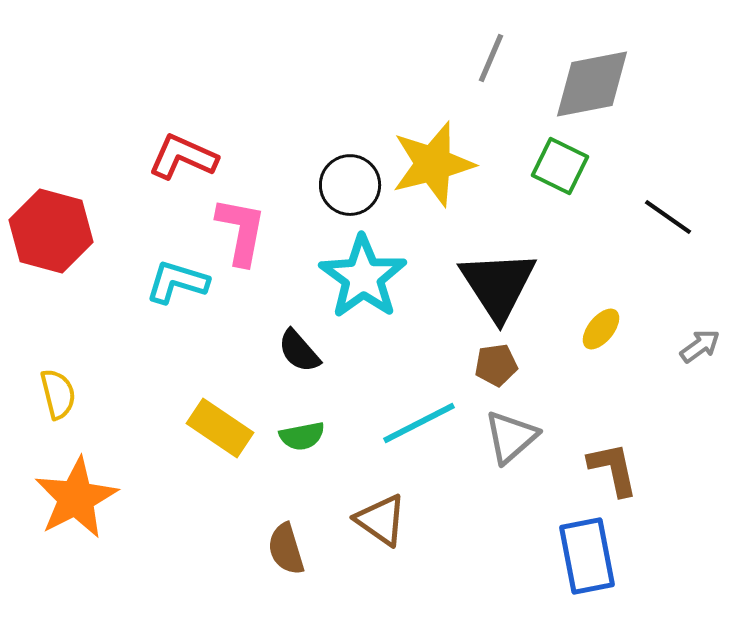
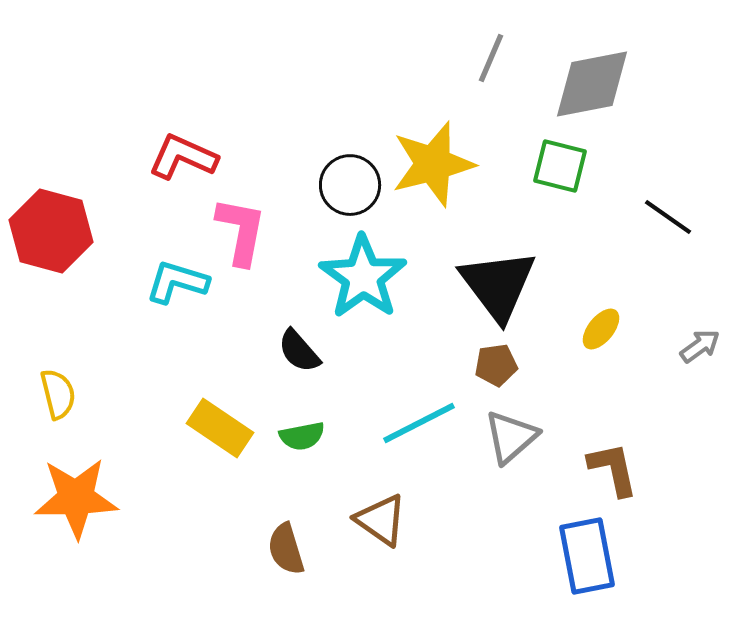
green square: rotated 12 degrees counterclockwise
black triangle: rotated 4 degrees counterclockwise
orange star: rotated 26 degrees clockwise
